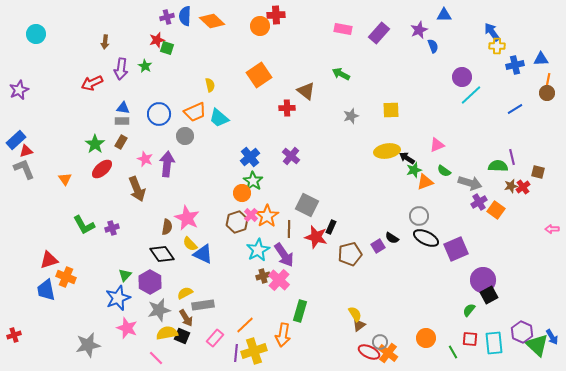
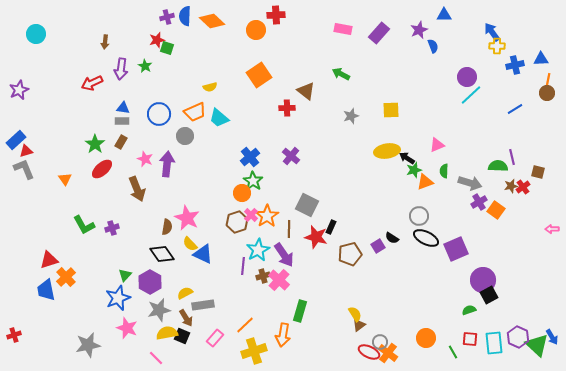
orange circle at (260, 26): moved 4 px left, 4 px down
purple circle at (462, 77): moved 5 px right
yellow semicircle at (210, 85): moved 2 px down; rotated 88 degrees clockwise
green semicircle at (444, 171): rotated 56 degrees clockwise
orange cross at (66, 277): rotated 24 degrees clockwise
green semicircle at (469, 310): rotated 32 degrees clockwise
purple hexagon at (522, 332): moved 4 px left, 5 px down
purple line at (236, 353): moved 7 px right, 87 px up
